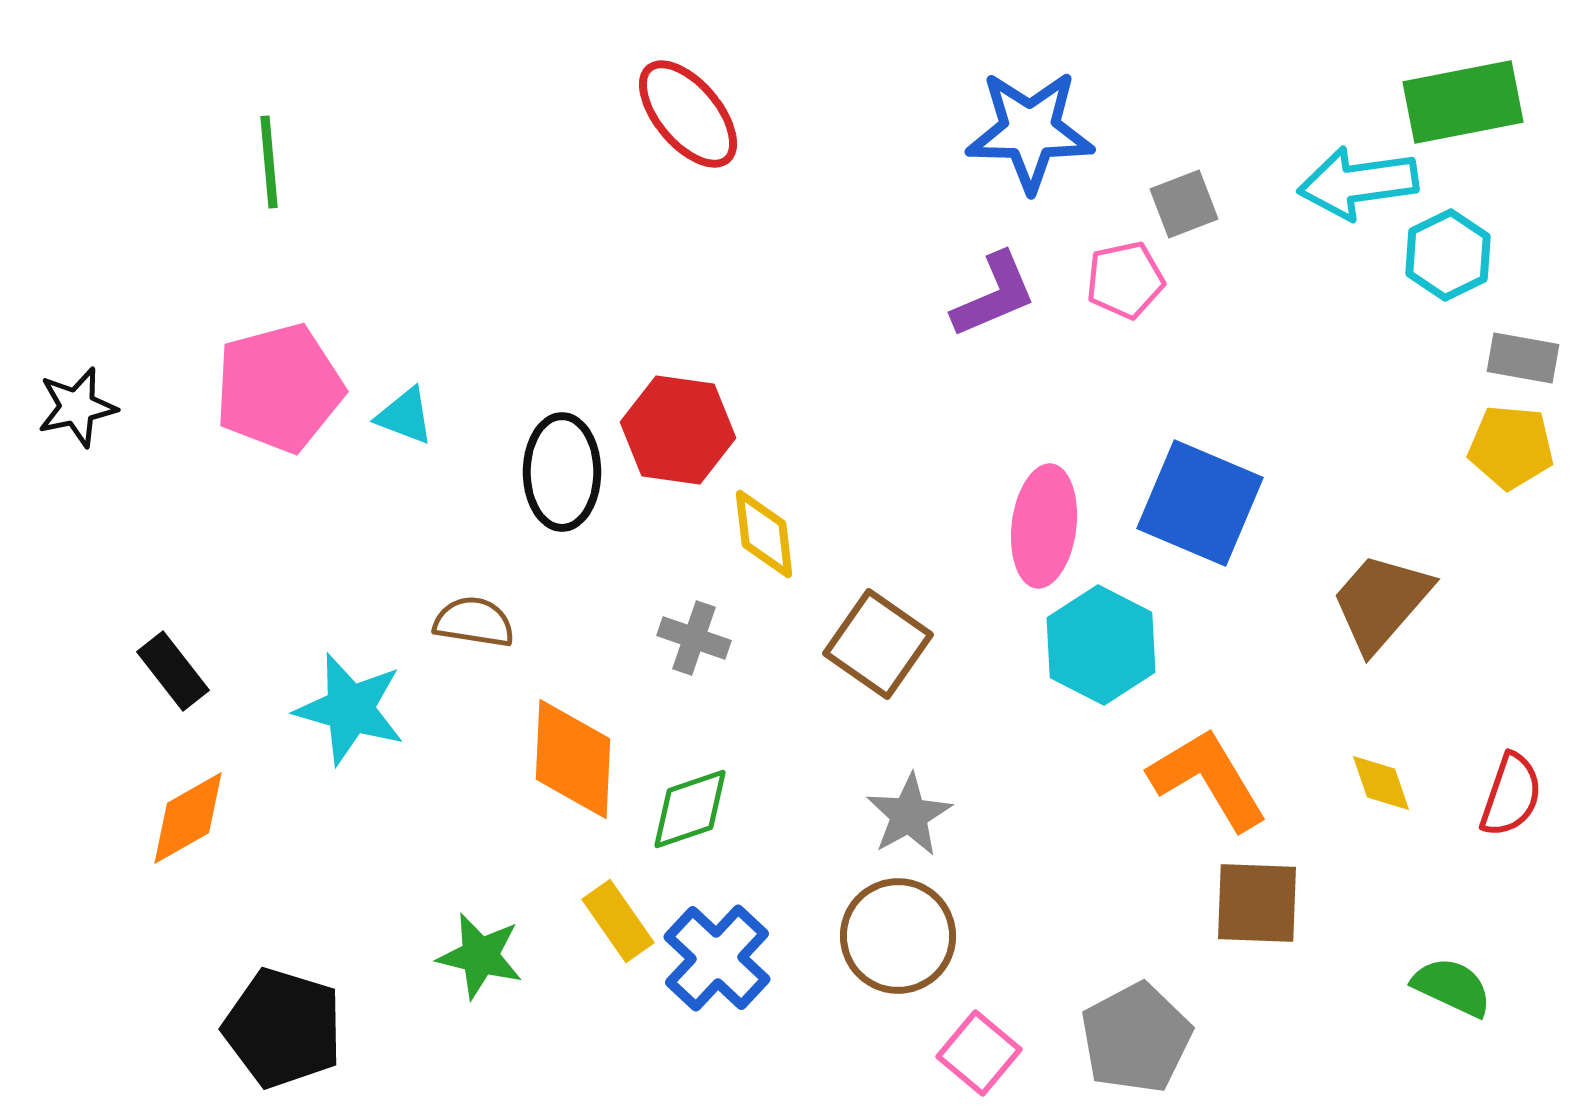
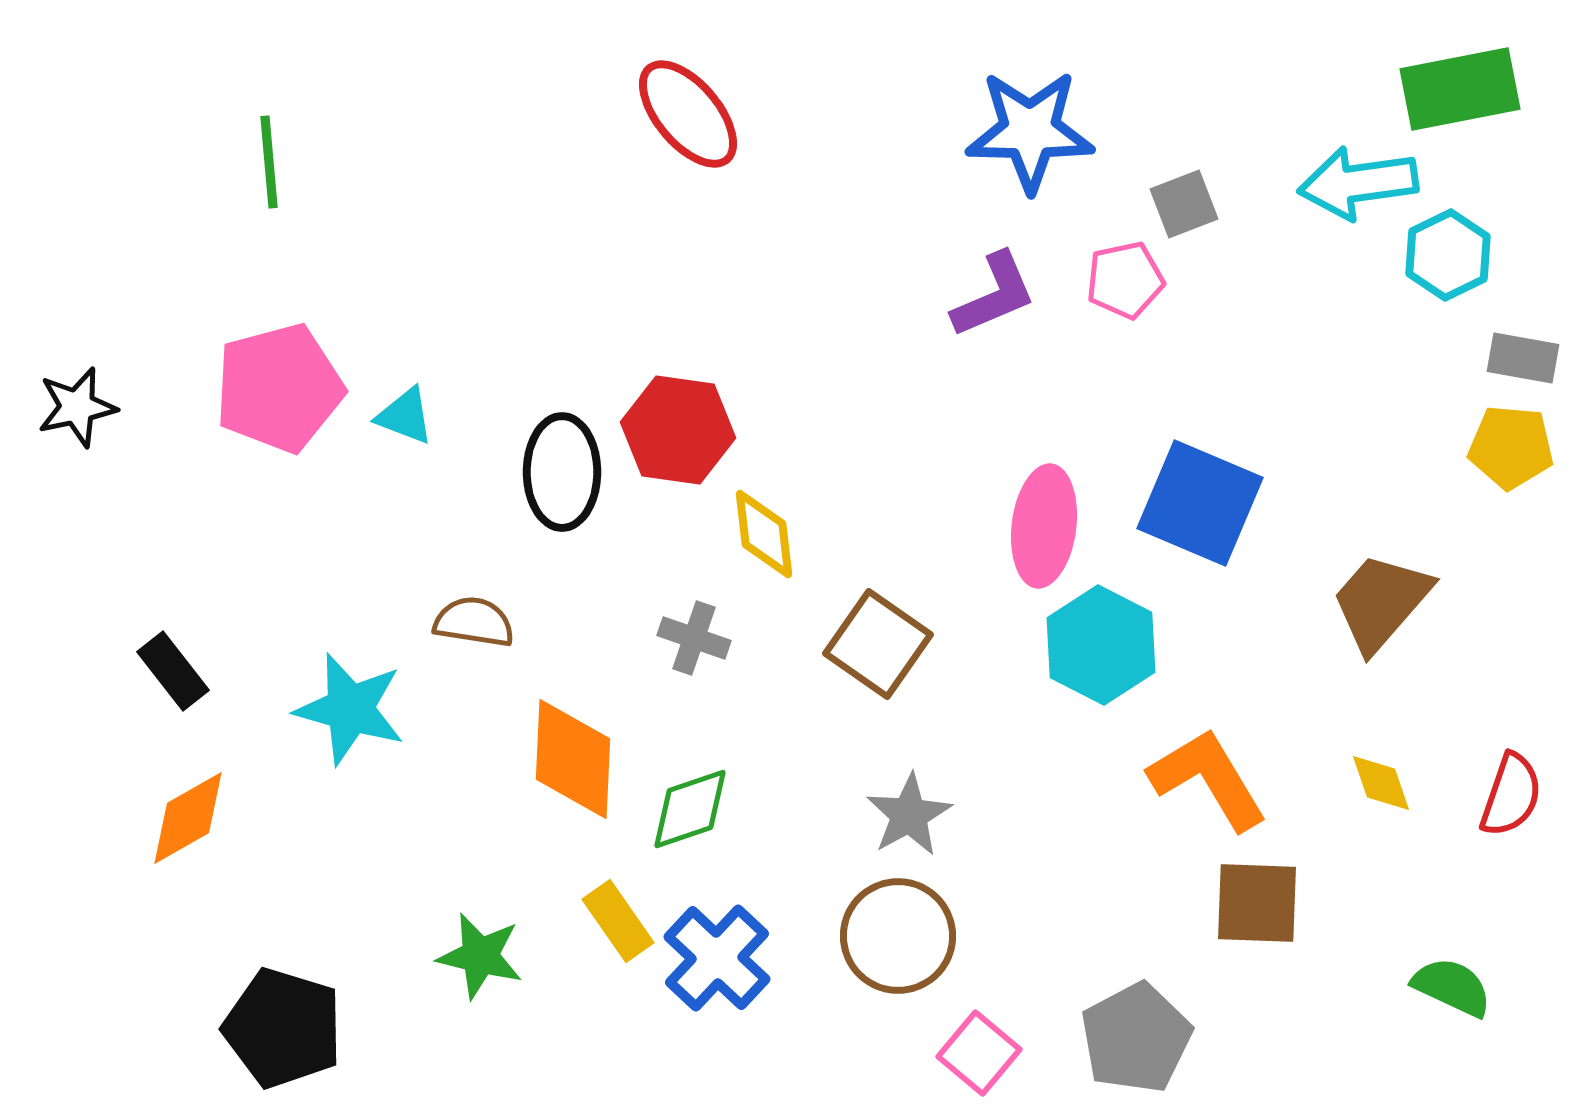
green rectangle at (1463, 102): moved 3 px left, 13 px up
